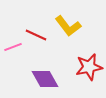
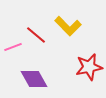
yellow L-shape: rotated 8 degrees counterclockwise
red line: rotated 15 degrees clockwise
purple diamond: moved 11 px left
